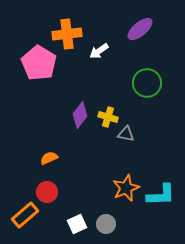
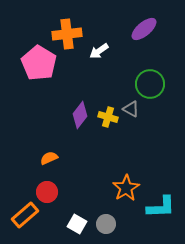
purple ellipse: moved 4 px right
green circle: moved 3 px right, 1 px down
gray triangle: moved 5 px right, 25 px up; rotated 18 degrees clockwise
orange star: rotated 8 degrees counterclockwise
cyan L-shape: moved 12 px down
white square: rotated 36 degrees counterclockwise
